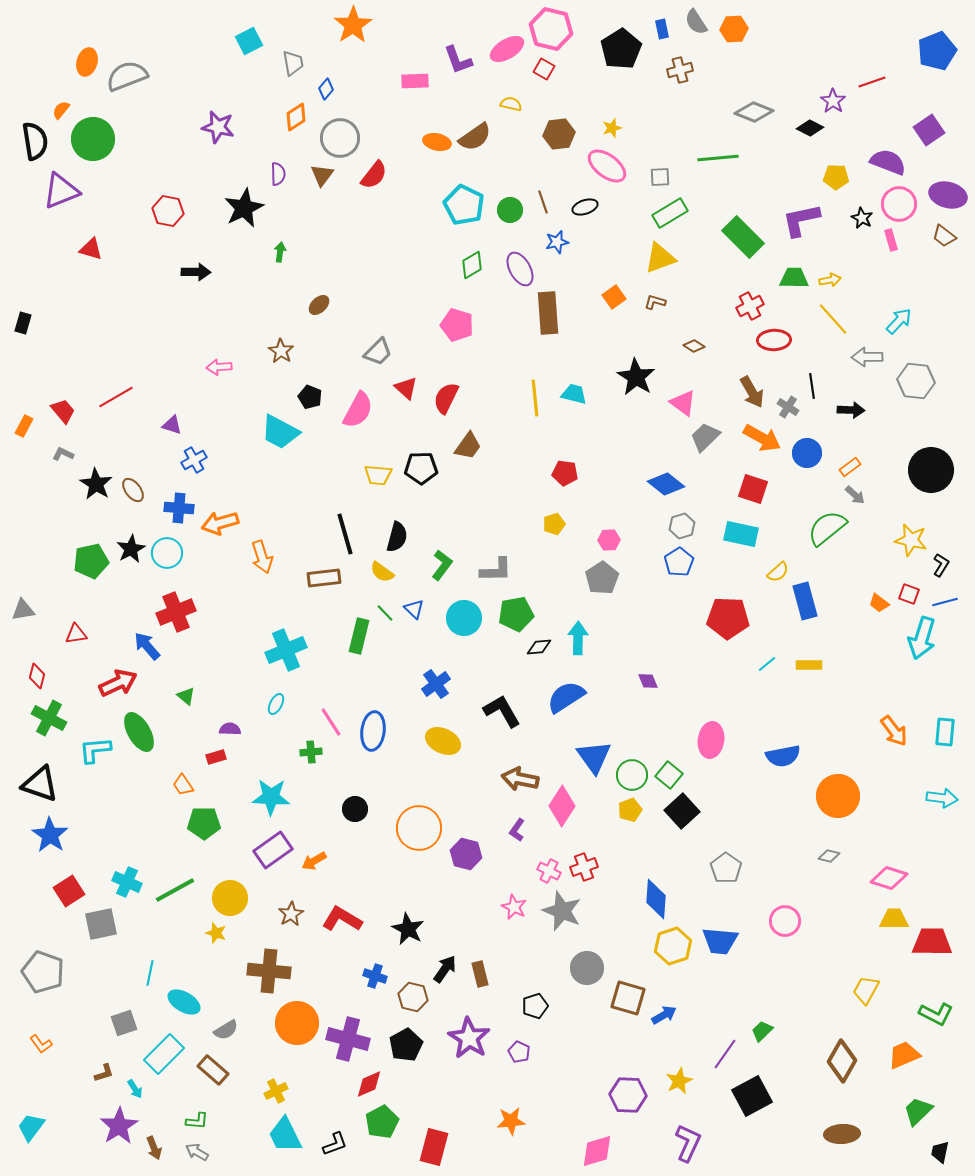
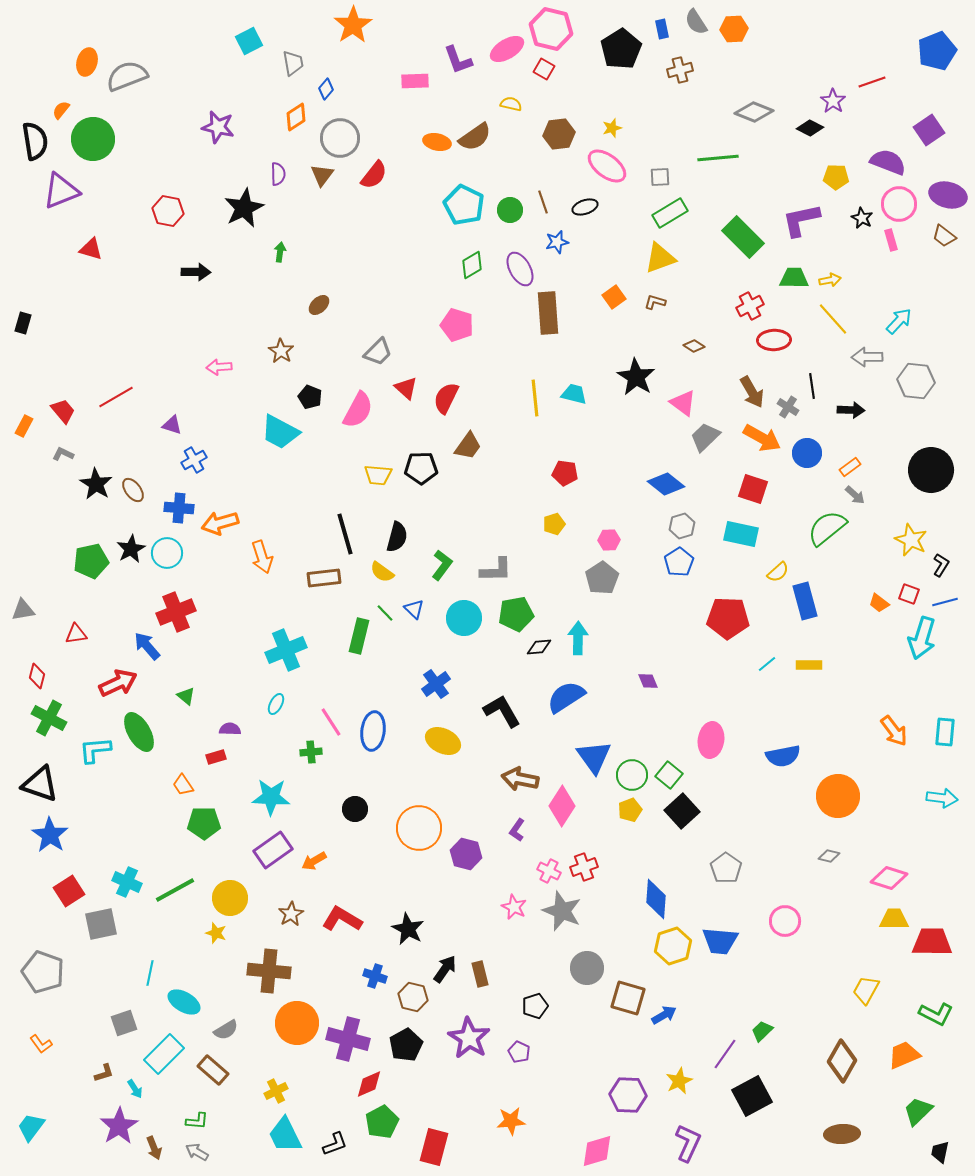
yellow star at (911, 540): rotated 12 degrees clockwise
